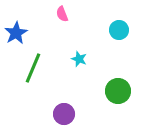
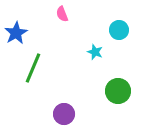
cyan star: moved 16 px right, 7 px up
